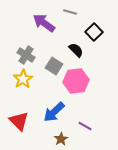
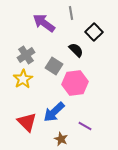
gray line: moved 1 px right, 1 px down; rotated 64 degrees clockwise
gray cross: rotated 24 degrees clockwise
pink hexagon: moved 1 px left, 2 px down
red triangle: moved 8 px right, 1 px down
brown star: rotated 16 degrees counterclockwise
